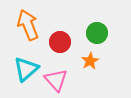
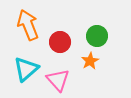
green circle: moved 3 px down
pink triangle: moved 2 px right
